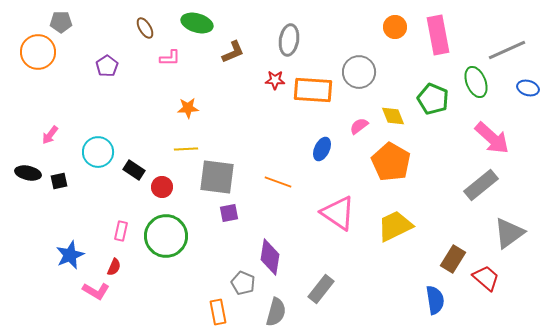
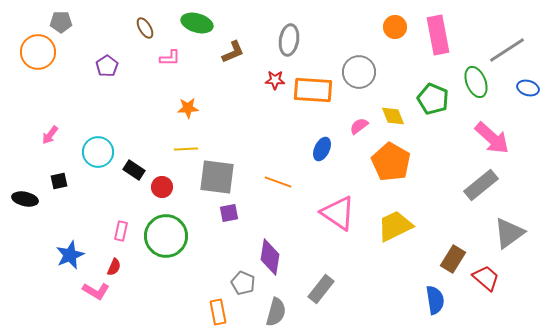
gray line at (507, 50): rotated 9 degrees counterclockwise
black ellipse at (28, 173): moved 3 px left, 26 px down
